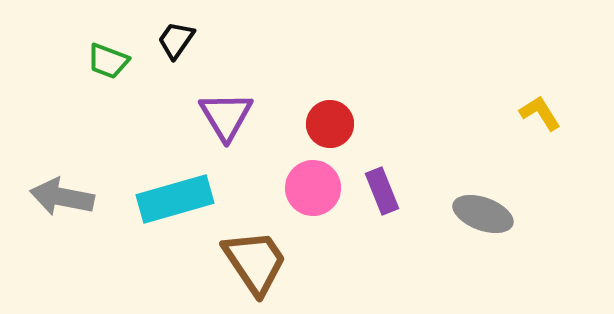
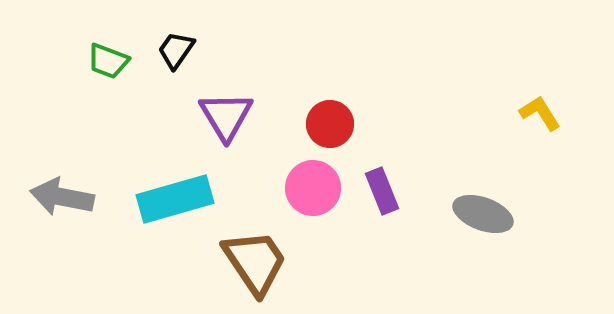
black trapezoid: moved 10 px down
